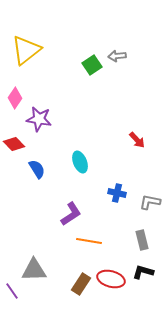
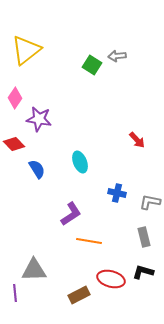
green square: rotated 24 degrees counterclockwise
gray rectangle: moved 2 px right, 3 px up
brown rectangle: moved 2 px left, 11 px down; rotated 30 degrees clockwise
purple line: moved 3 px right, 2 px down; rotated 30 degrees clockwise
